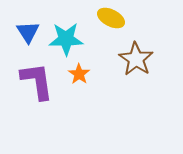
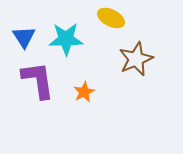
blue triangle: moved 4 px left, 5 px down
brown star: rotated 16 degrees clockwise
orange star: moved 5 px right, 18 px down; rotated 10 degrees clockwise
purple L-shape: moved 1 px right, 1 px up
